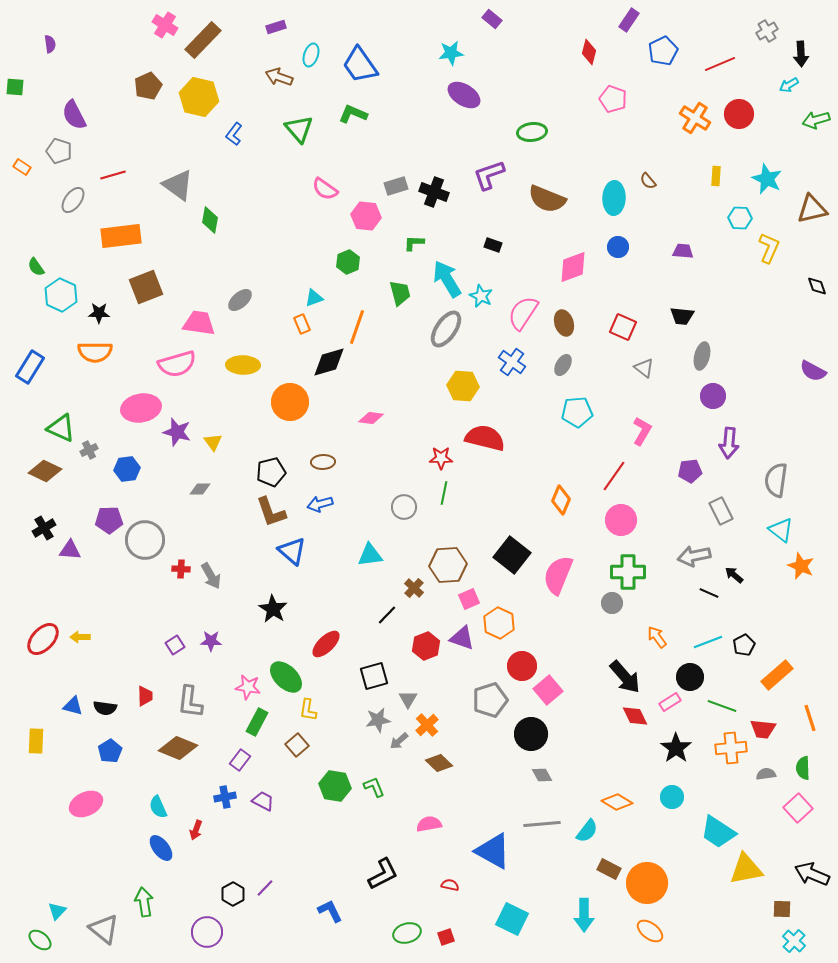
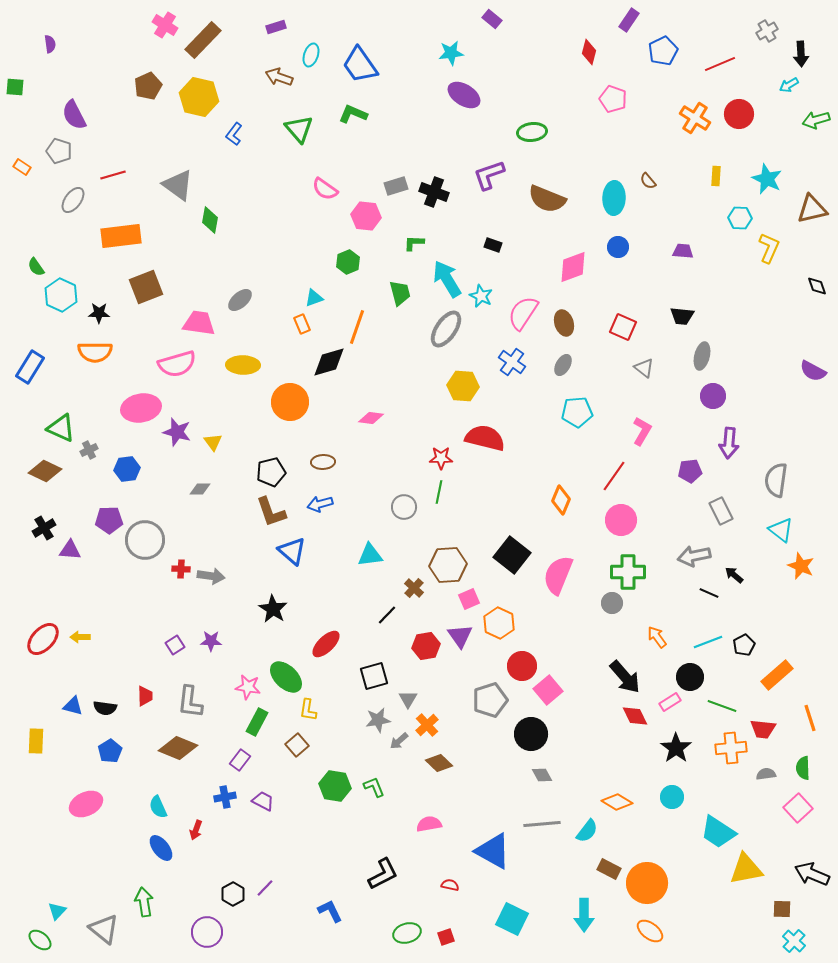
green line at (444, 493): moved 5 px left, 1 px up
gray arrow at (211, 576): rotated 52 degrees counterclockwise
purple triangle at (462, 638): moved 2 px left, 2 px up; rotated 36 degrees clockwise
red hexagon at (426, 646): rotated 12 degrees clockwise
